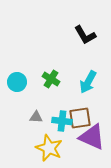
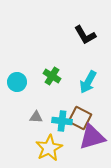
green cross: moved 1 px right, 3 px up
brown square: rotated 35 degrees clockwise
purple triangle: rotated 40 degrees counterclockwise
yellow star: rotated 20 degrees clockwise
